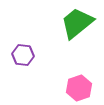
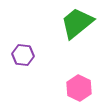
pink hexagon: rotated 15 degrees counterclockwise
